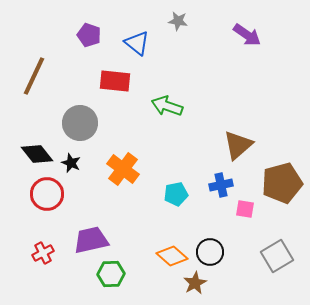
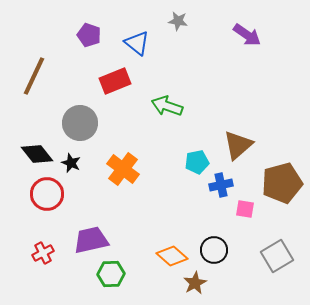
red rectangle: rotated 28 degrees counterclockwise
cyan pentagon: moved 21 px right, 32 px up
black circle: moved 4 px right, 2 px up
